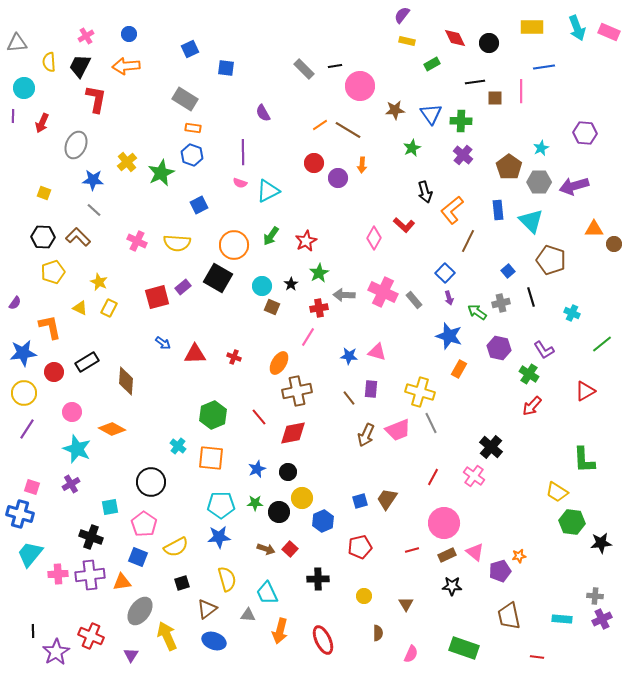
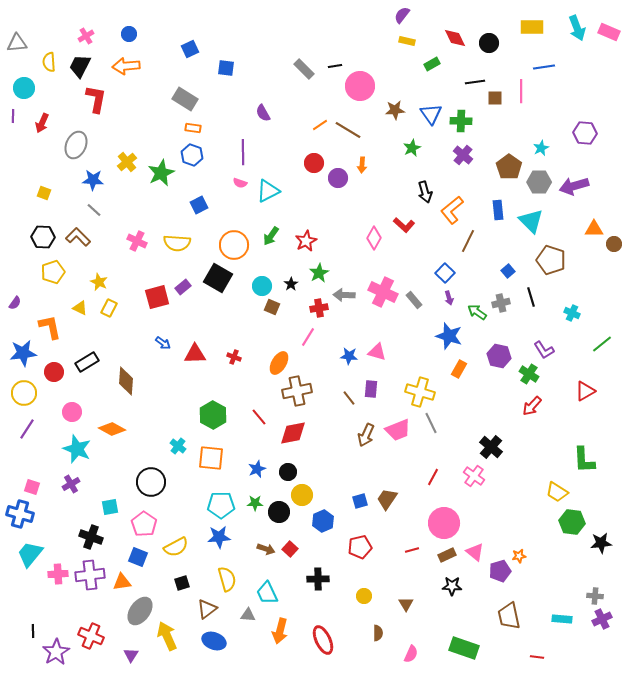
purple hexagon at (499, 348): moved 8 px down
green hexagon at (213, 415): rotated 8 degrees counterclockwise
yellow circle at (302, 498): moved 3 px up
